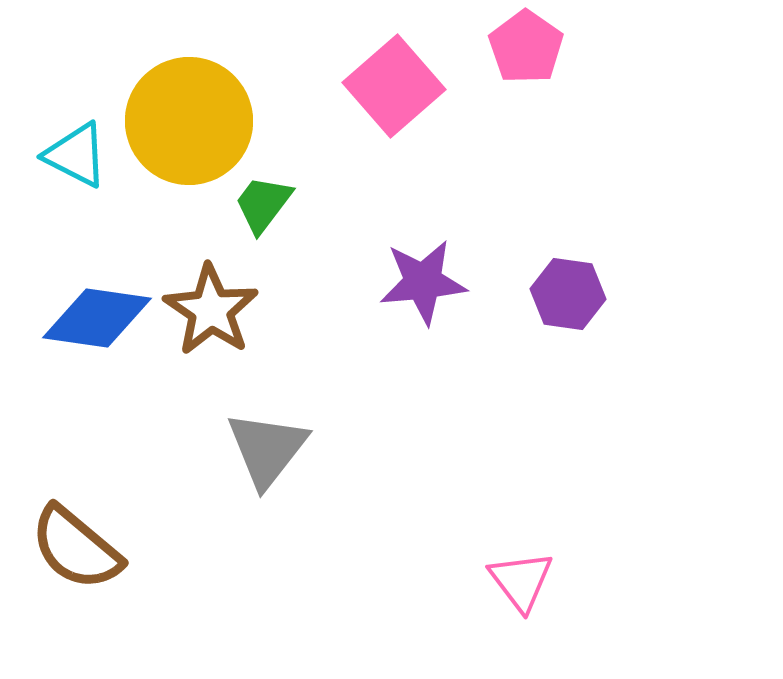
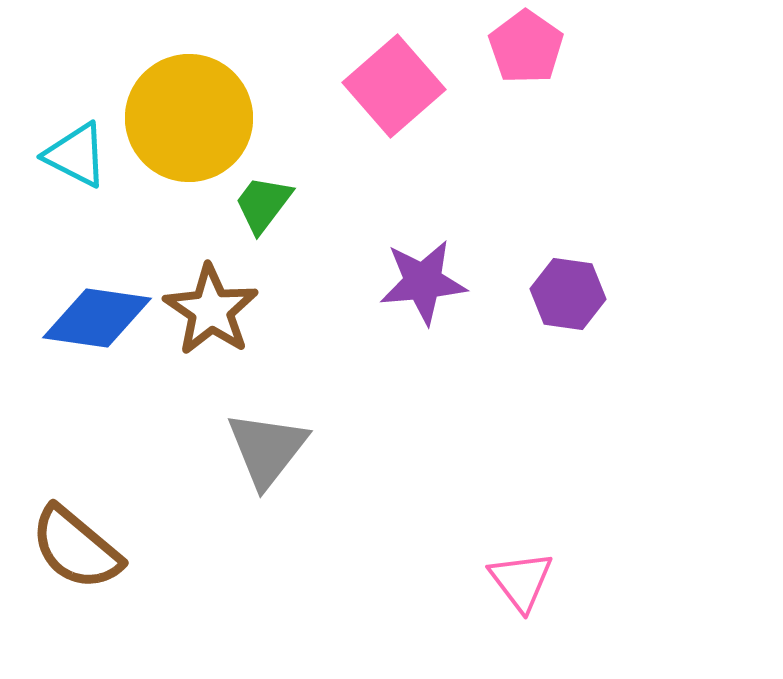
yellow circle: moved 3 px up
